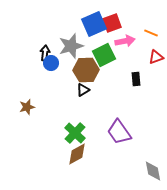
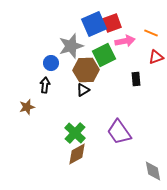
black arrow: moved 32 px down
